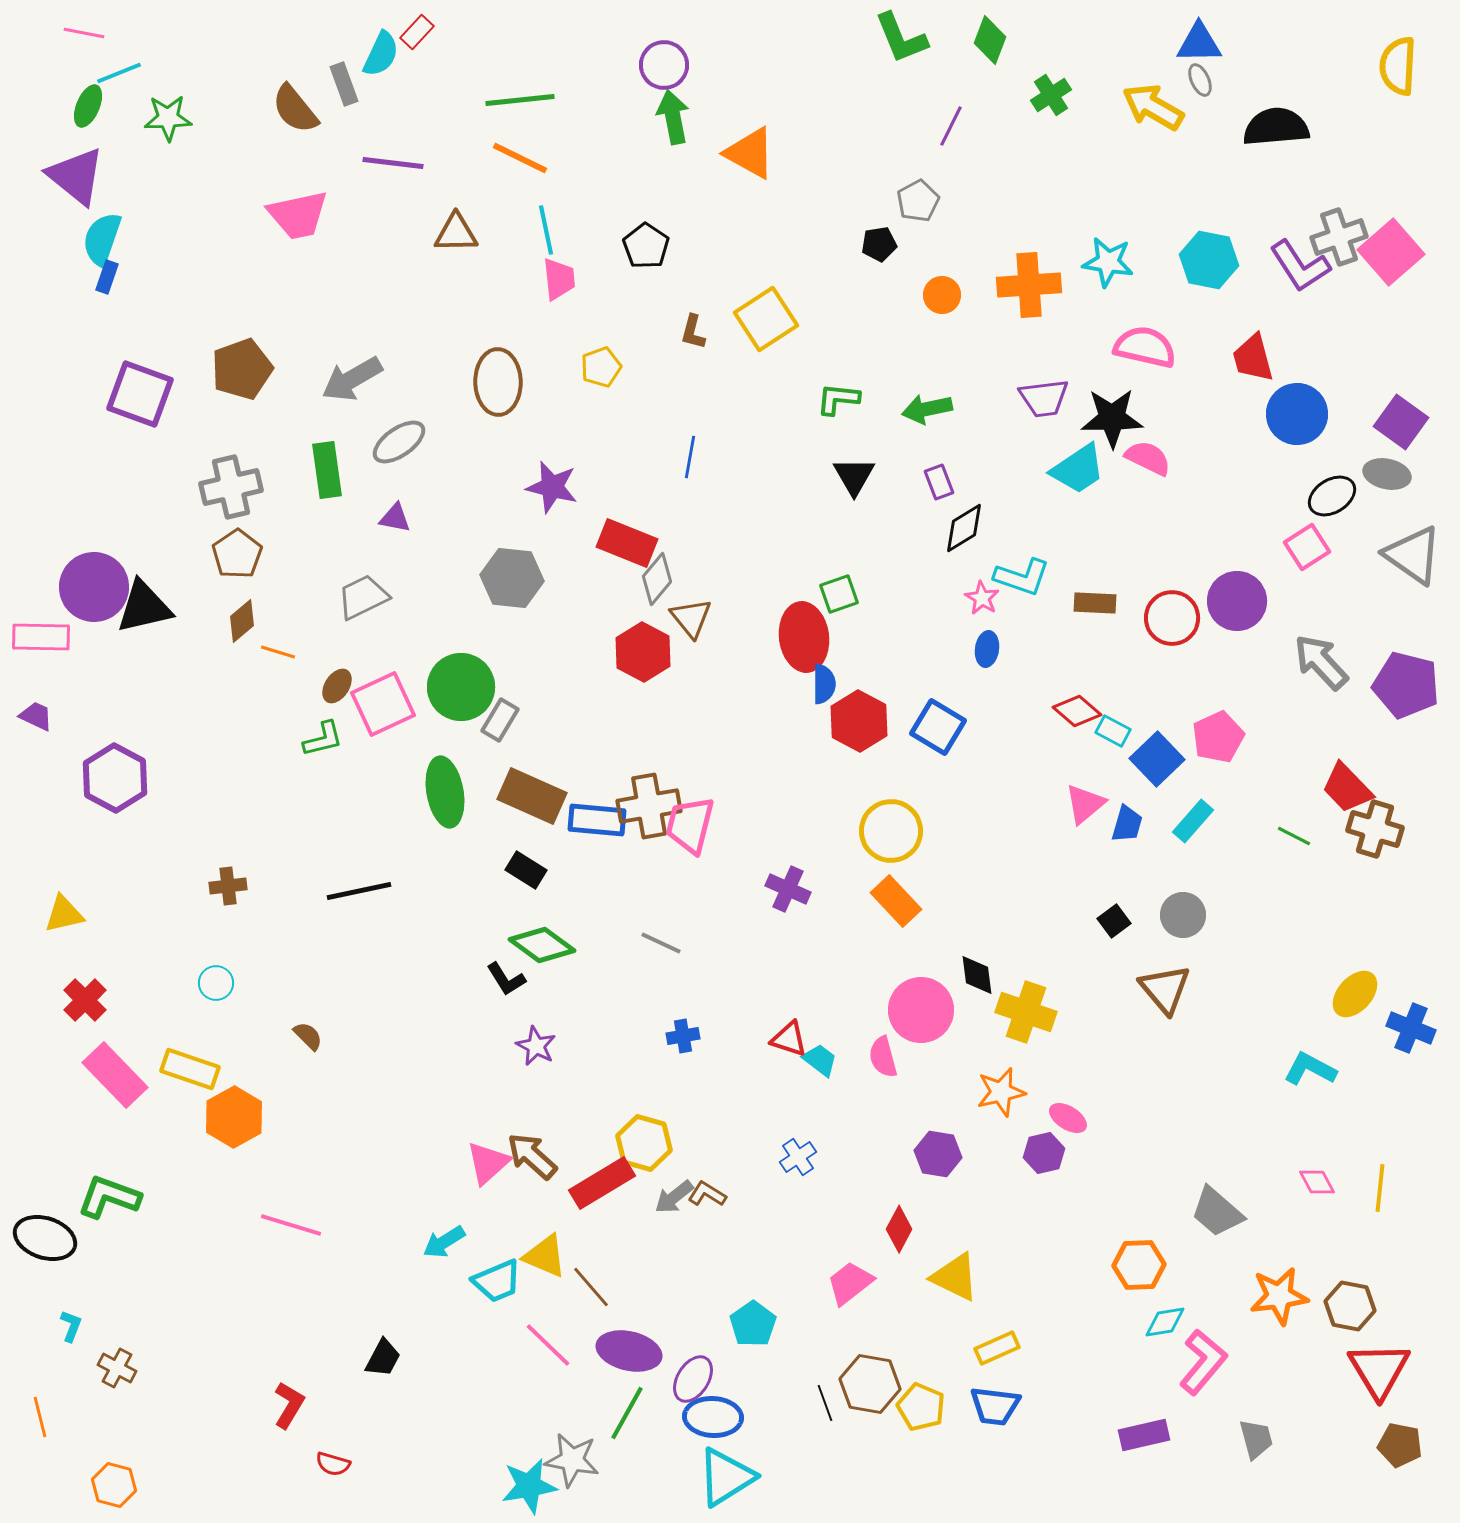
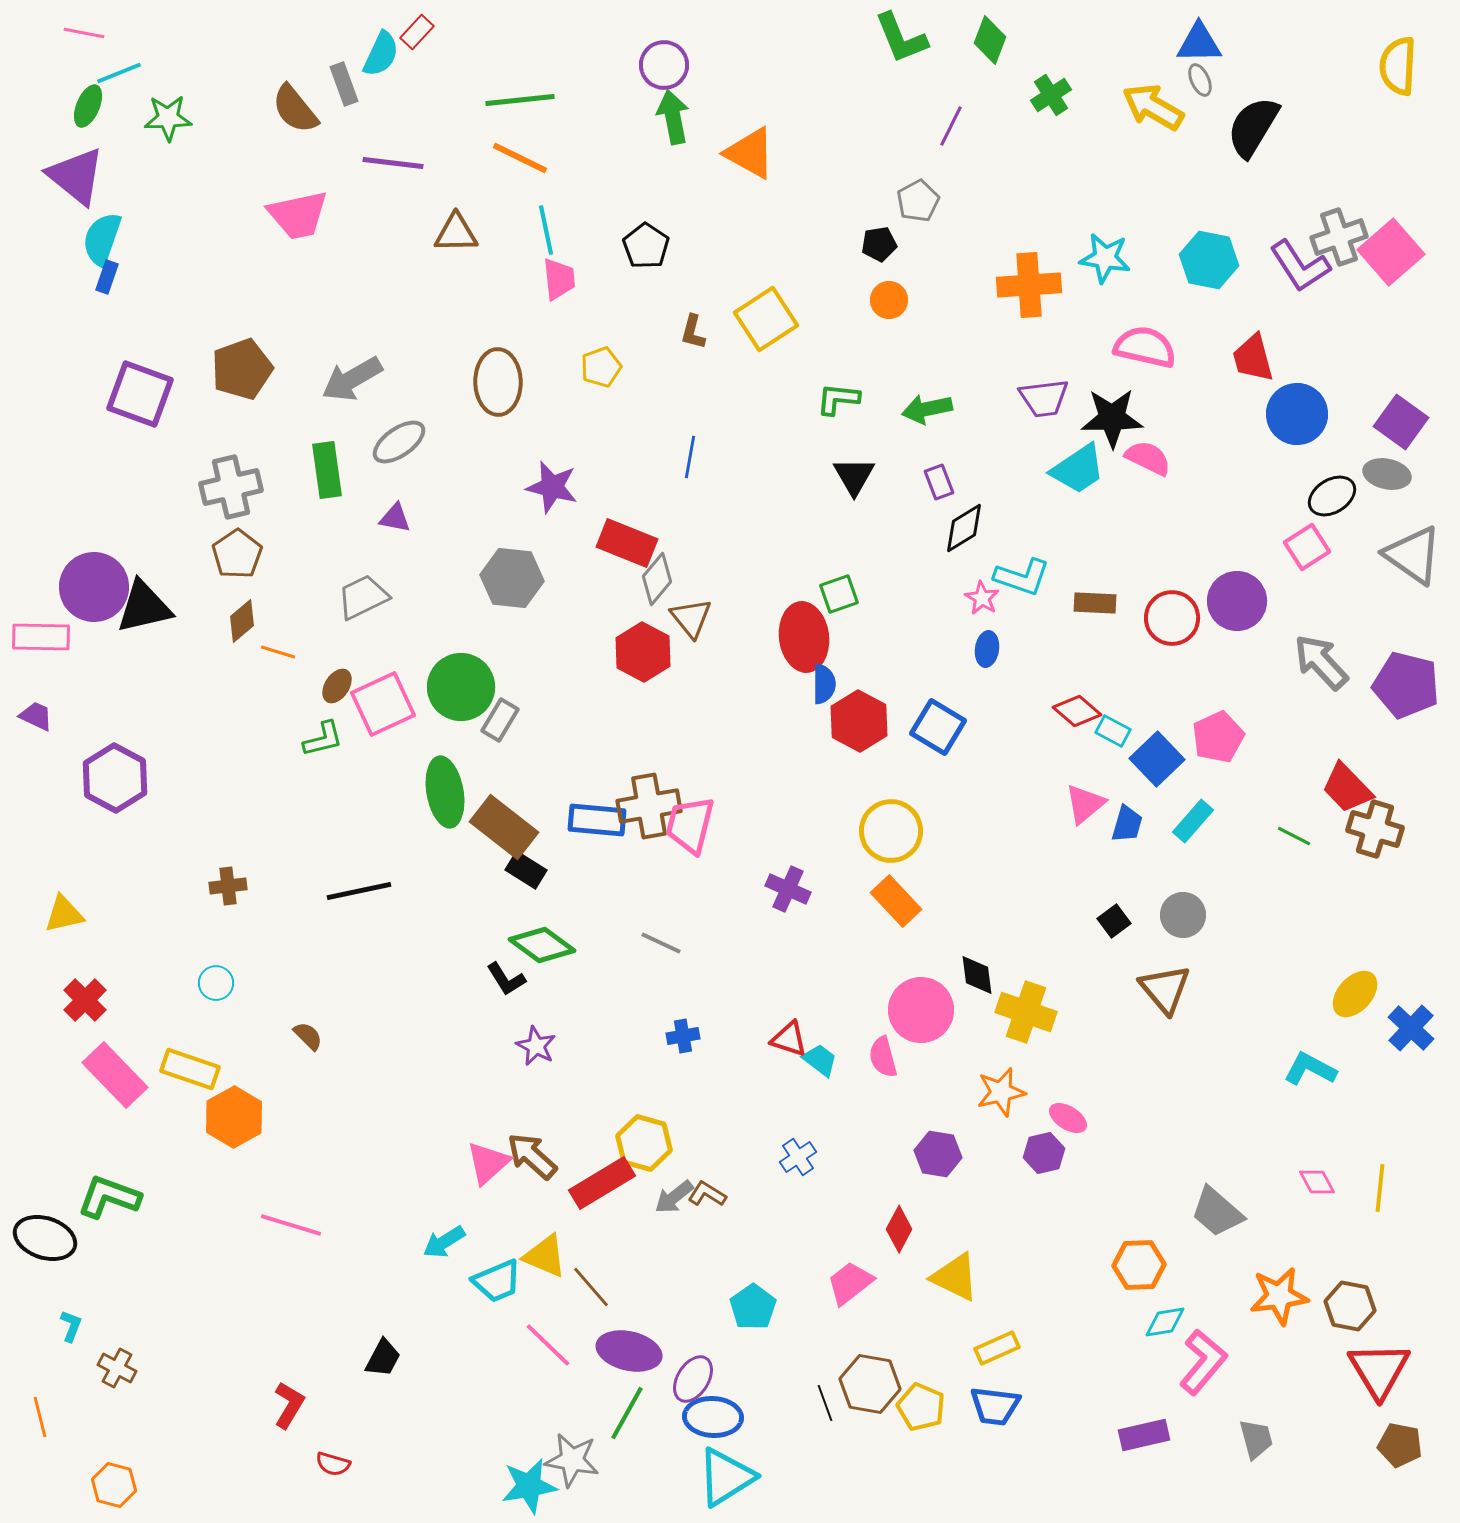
black semicircle at (1276, 127): moved 23 px left; rotated 54 degrees counterclockwise
cyan star at (1108, 262): moved 3 px left, 4 px up
orange circle at (942, 295): moved 53 px left, 5 px down
brown rectangle at (532, 796): moved 28 px left, 31 px down; rotated 14 degrees clockwise
blue cross at (1411, 1028): rotated 21 degrees clockwise
cyan pentagon at (753, 1324): moved 17 px up
